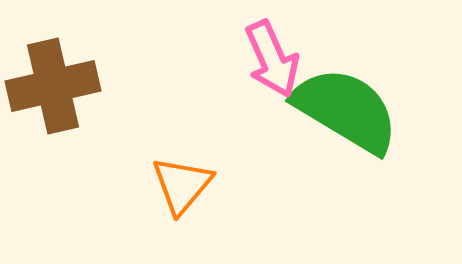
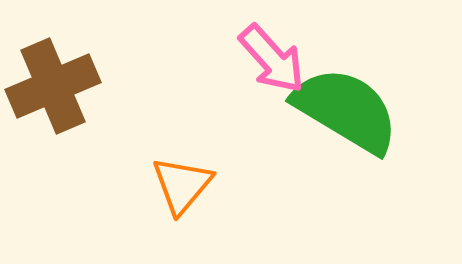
pink arrow: rotated 18 degrees counterclockwise
brown cross: rotated 10 degrees counterclockwise
